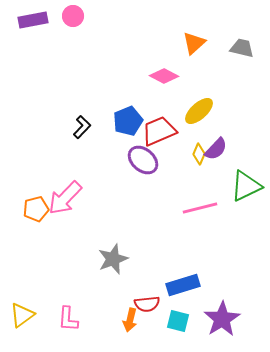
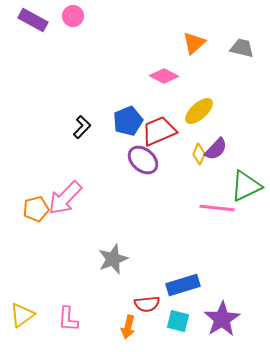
purple rectangle: rotated 40 degrees clockwise
pink line: moved 17 px right; rotated 20 degrees clockwise
orange arrow: moved 2 px left, 7 px down
